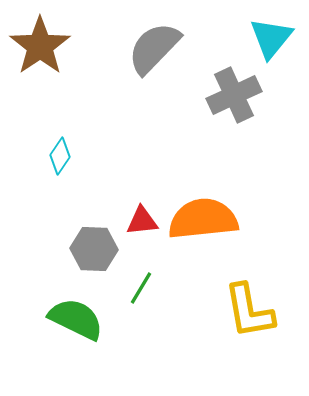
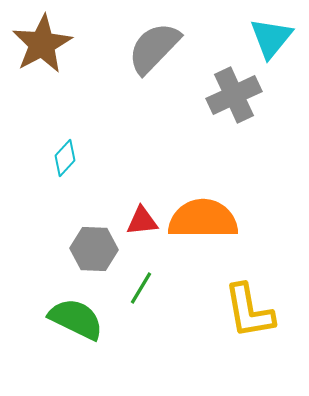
brown star: moved 2 px right, 2 px up; rotated 6 degrees clockwise
cyan diamond: moved 5 px right, 2 px down; rotated 9 degrees clockwise
orange semicircle: rotated 6 degrees clockwise
